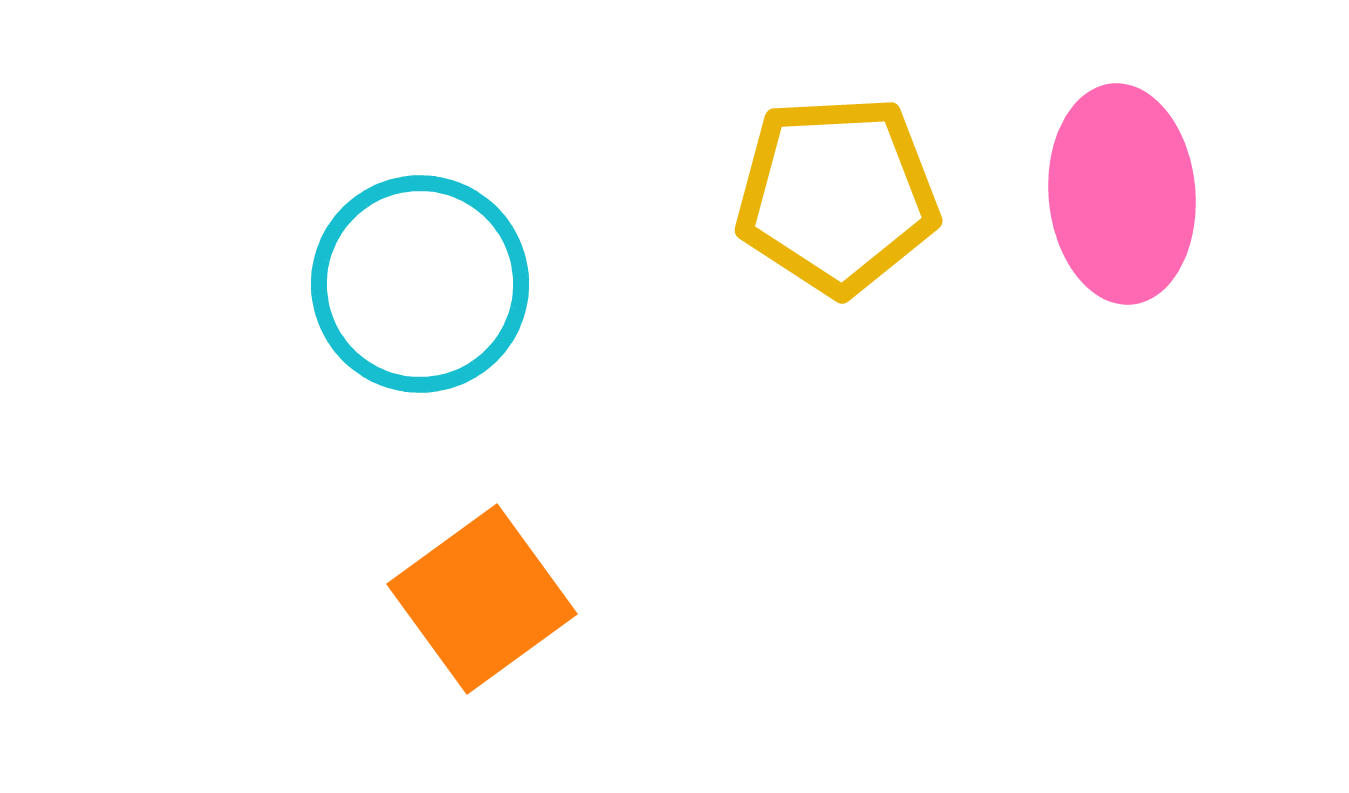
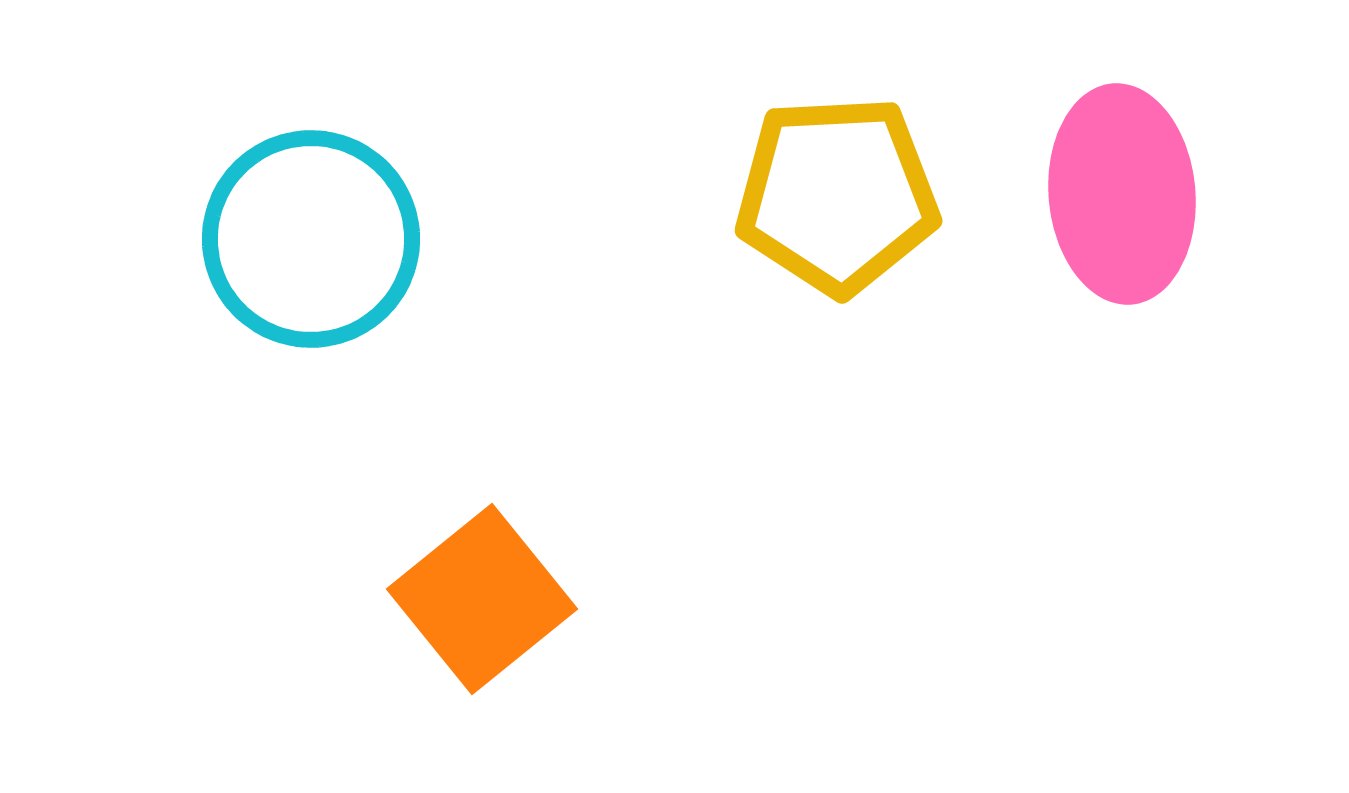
cyan circle: moved 109 px left, 45 px up
orange square: rotated 3 degrees counterclockwise
